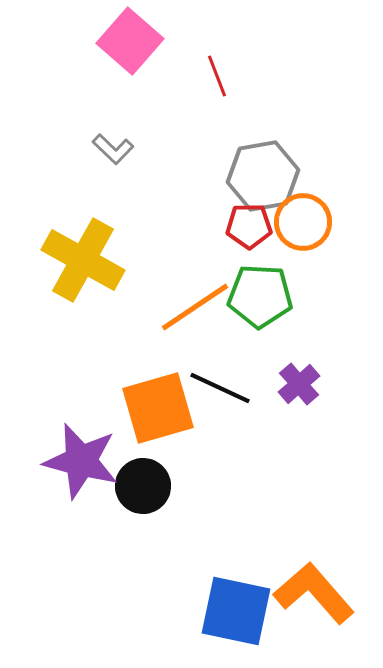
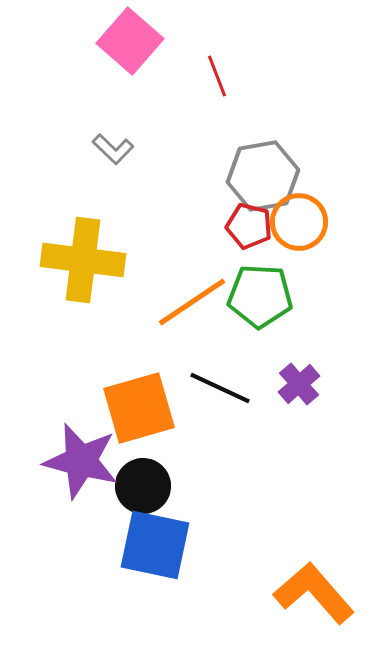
orange circle: moved 4 px left
red pentagon: rotated 15 degrees clockwise
yellow cross: rotated 22 degrees counterclockwise
orange line: moved 3 px left, 5 px up
orange square: moved 19 px left
blue square: moved 81 px left, 66 px up
